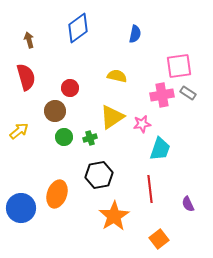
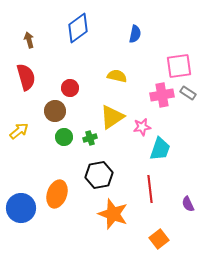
pink star: moved 3 px down
orange star: moved 1 px left, 2 px up; rotated 20 degrees counterclockwise
